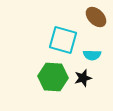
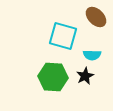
cyan square: moved 4 px up
black star: moved 2 px right, 2 px up; rotated 12 degrees counterclockwise
